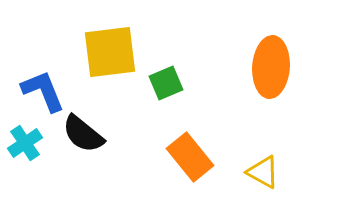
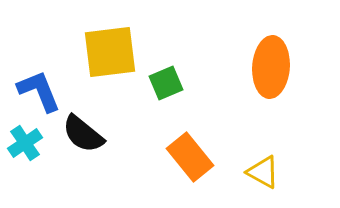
blue L-shape: moved 4 px left
